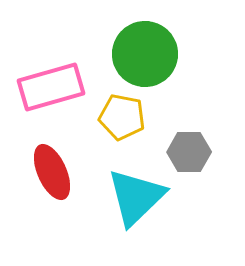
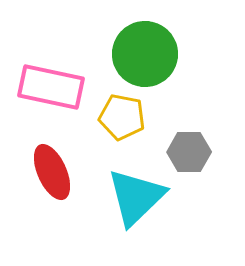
pink rectangle: rotated 28 degrees clockwise
